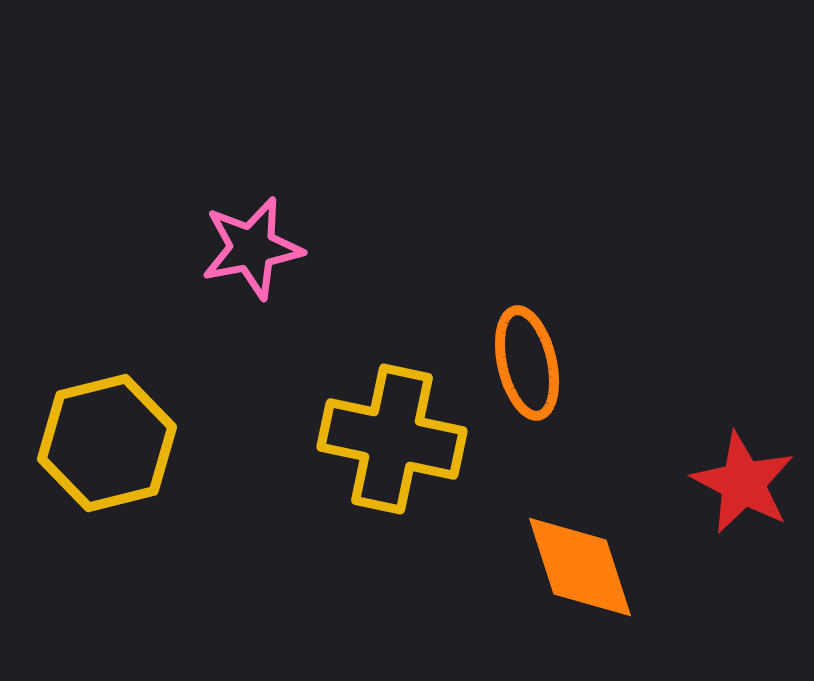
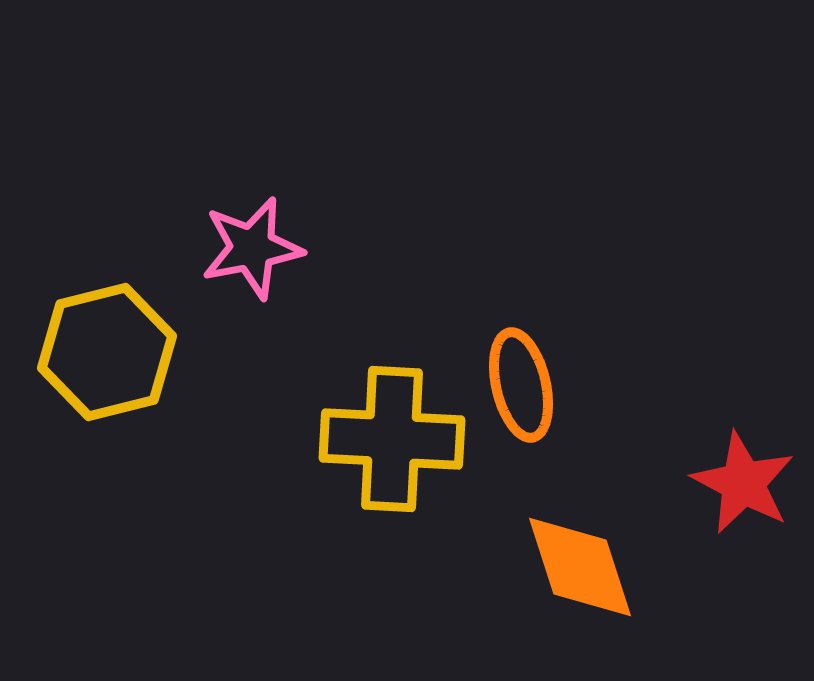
orange ellipse: moved 6 px left, 22 px down
yellow cross: rotated 9 degrees counterclockwise
yellow hexagon: moved 91 px up
